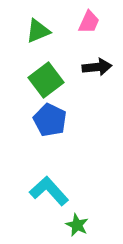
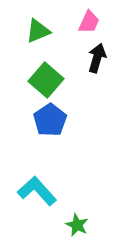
black arrow: moved 9 px up; rotated 68 degrees counterclockwise
green square: rotated 12 degrees counterclockwise
blue pentagon: rotated 12 degrees clockwise
cyan L-shape: moved 12 px left
